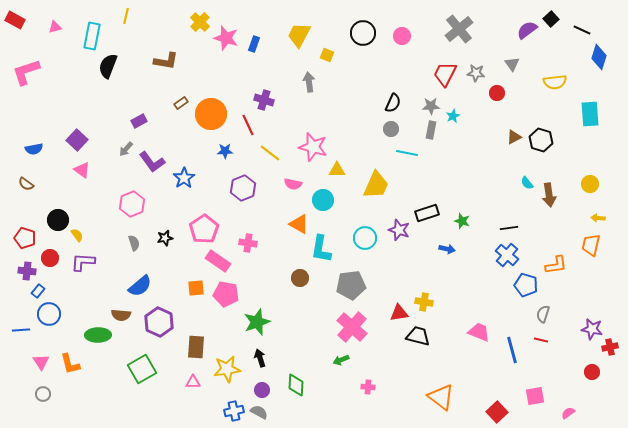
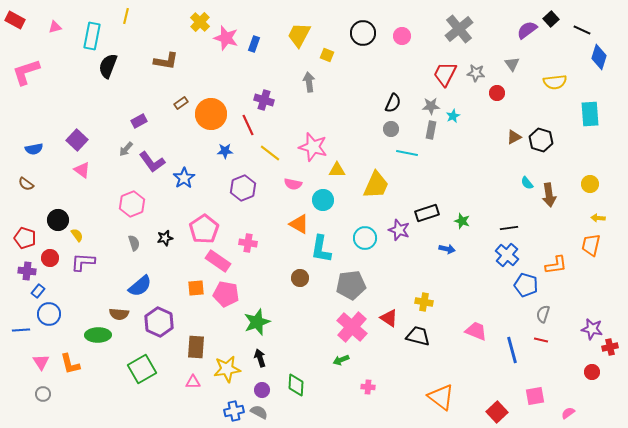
red triangle at (399, 313): moved 10 px left, 5 px down; rotated 42 degrees clockwise
brown semicircle at (121, 315): moved 2 px left, 1 px up
pink trapezoid at (479, 332): moved 3 px left, 1 px up
